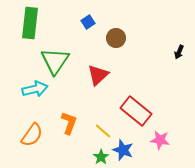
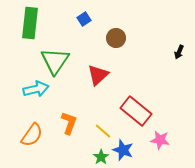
blue square: moved 4 px left, 3 px up
cyan arrow: moved 1 px right
